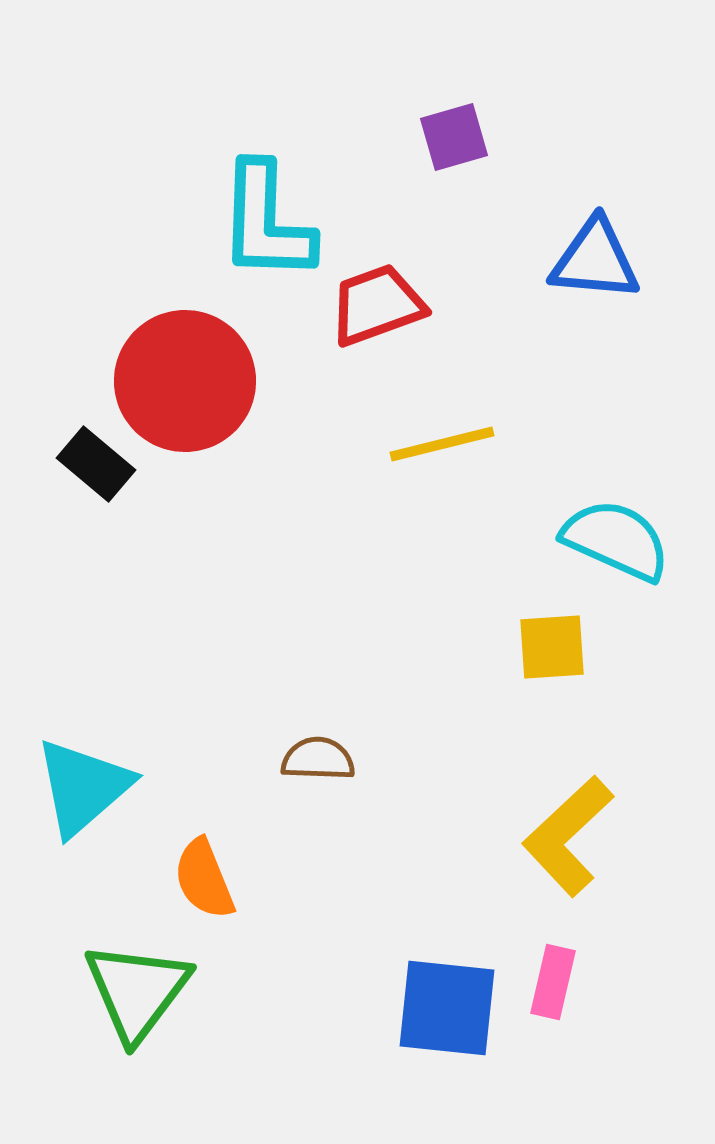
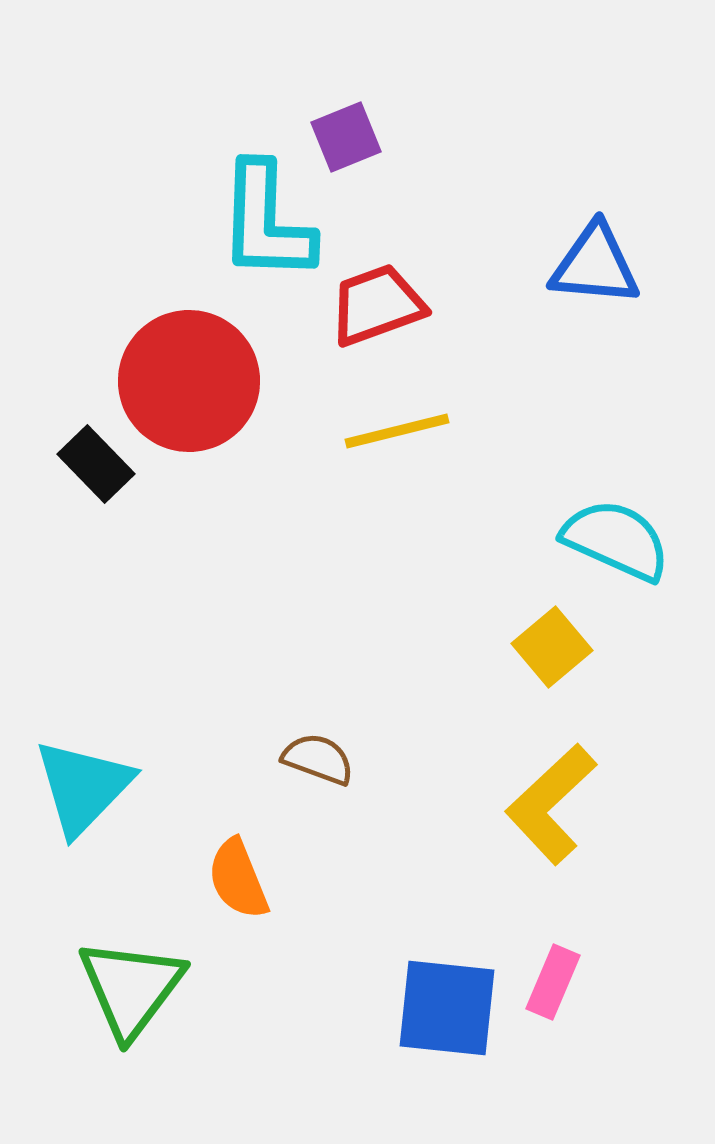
purple square: moved 108 px left; rotated 6 degrees counterclockwise
blue triangle: moved 5 px down
red circle: moved 4 px right
yellow line: moved 45 px left, 13 px up
black rectangle: rotated 6 degrees clockwise
yellow square: rotated 36 degrees counterclockwise
brown semicircle: rotated 18 degrees clockwise
cyan triangle: rotated 5 degrees counterclockwise
yellow L-shape: moved 17 px left, 32 px up
orange semicircle: moved 34 px right
pink rectangle: rotated 10 degrees clockwise
green triangle: moved 6 px left, 3 px up
